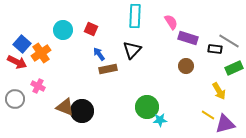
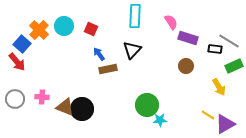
cyan circle: moved 1 px right, 4 px up
orange cross: moved 2 px left, 23 px up; rotated 12 degrees counterclockwise
red arrow: rotated 24 degrees clockwise
green rectangle: moved 2 px up
pink cross: moved 4 px right, 11 px down; rotated 24 degrees counterclockwise
yellow arrow: moved 4 px up
green circle: moved 2 px up
black circle: moved 2 px up
purple triangle: rotated 15 degrees counterclockwise
